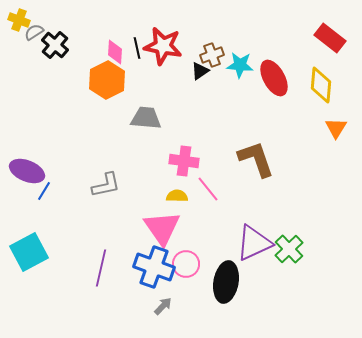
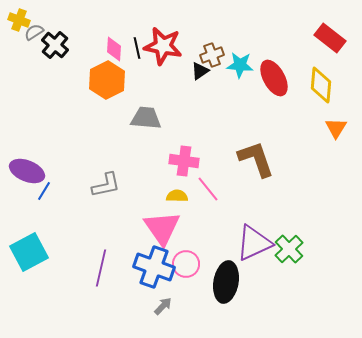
pink diamond: moved 1 px left, 3 px up
